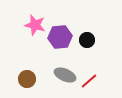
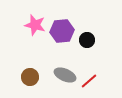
purple hexagon: moved 2 px right, 6 px up
brown circle: moved 3 px right, 2 px up
